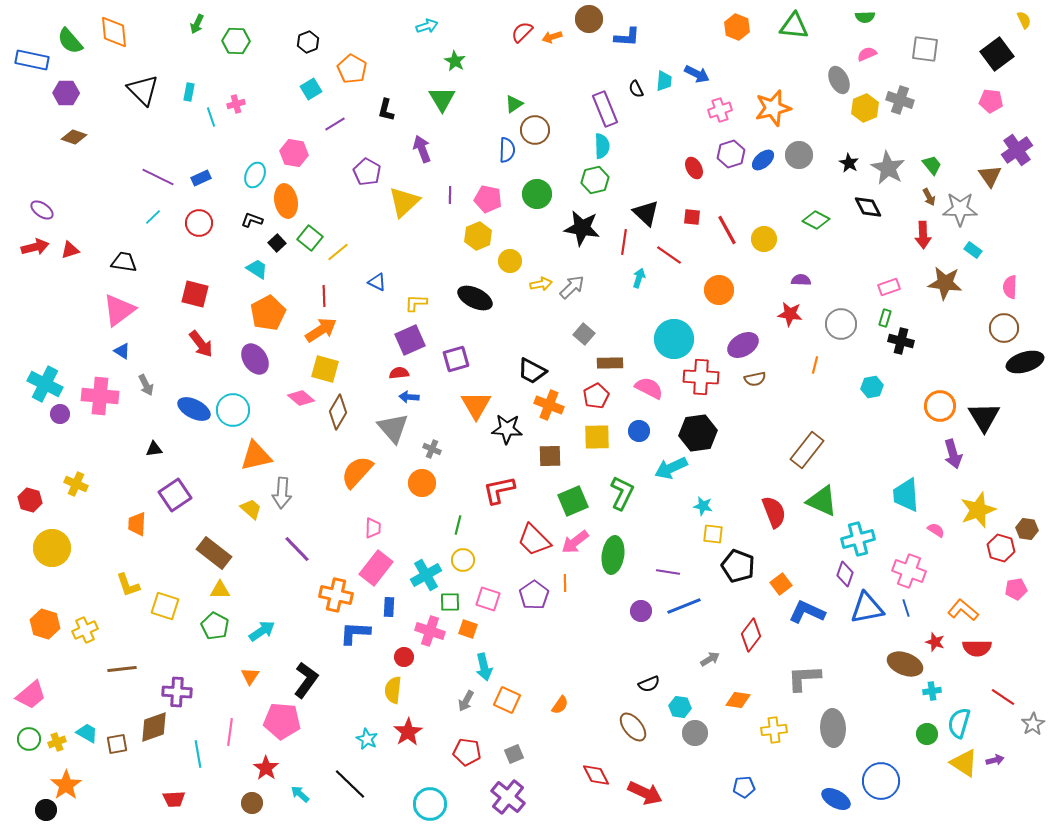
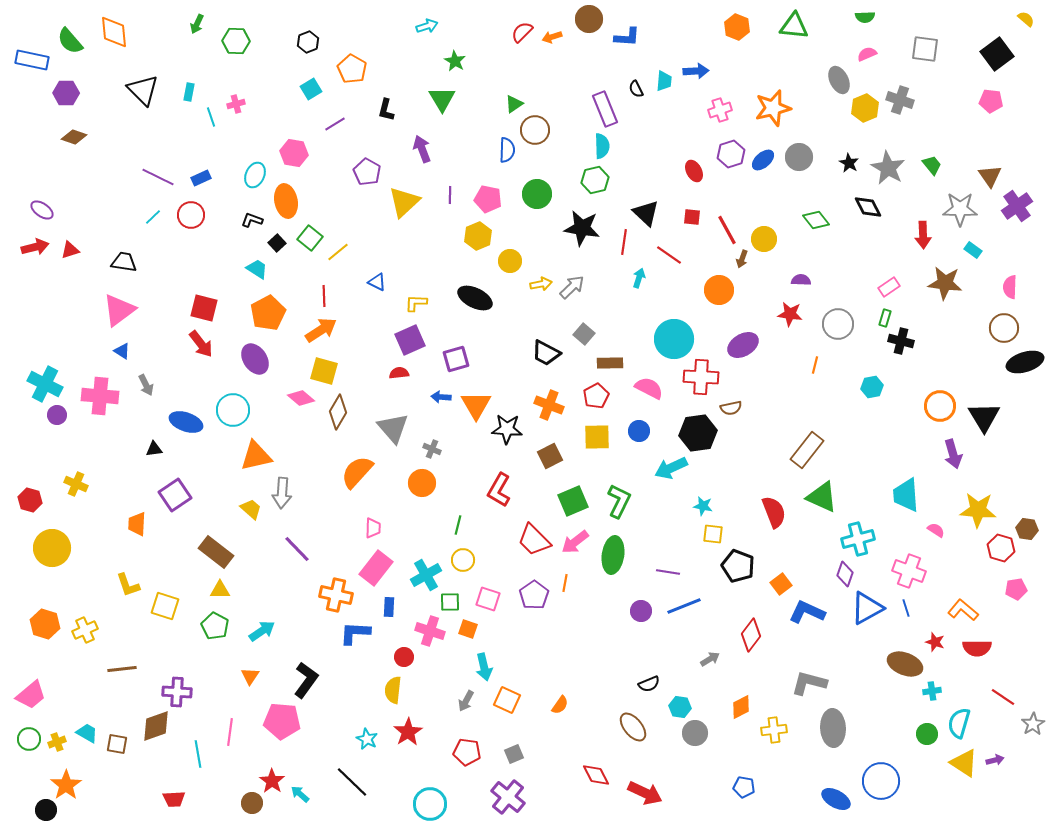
yellow semicircle at (1024, 20): moved 2 px right, 1 px up; rotated 24 degrees counterclockwise
blue arrow at (697, 74): moved 1 px left, 3 px up; rotated 30 degrees counterclockwise
purple cross at (1017, 150): moved 56 px down
gray circle at (799, 155): moved 2 px down
red ellipse at (694, 168): moved 3 px down
brown arrow at (929, 197): moved 187 px left, 62 px down; rotated 48 degrees clockwise
green diamond at (816, 220): rotated 24 degrees clockwise
red circle at (199, 223): moved 8 px left, 8 px up
pink rectangle at (889, 287): rotated 15 degrees counterclockwise
red square at (195, 294): moved 9 px right, 14 px down
gray circle at (841, 324): moved 3 px left
yellow square at (325, 369): moved 1 px left, 2 px down
black trapezoid at (532, 371): moved 14 px right, 18 px up
brown semicircle at (755, 379): moved 24 px left, 29 px down
blue arrow at (409, 397): moved 32 px right
blue ellipse at (194, 409): moved 8 px left, 13 px down; rotated 8 degrees counterclockwise
purple circle at (60, 414): moved 3 px left, 1 px down
brown square at (550, 456): rotated 25 degrees counterclockwise
red L-shape at (499, 490): rotated 48 degrees counterclockwise
green L-shape at (622, 493): moved 3 px left, 8 px down
green triangle at (822, 501): moved 4 px up
yellow star at (978, 510): rotated 24 degrees clockwise
brown rectangle at (214, 553): moved 2 px right, 1 px up
orange line at (565, 583): rotated 12 degrees clockwise
blue triangle at (867, 608): rotated 18 degrees counterclockwise
gray L-shape at (804, 678): moved 5 px right, 5 px down; rotated 18 degrees clockwise
orange diamond at (738, 700): moved 3 px right, 7 px down; rotated 35 degrees counterclockwise
brown diamond at (154, 727): moved 2 px right, 1 px up
brown square at (117, 744): rotated 20 degrees clockwise
red star at (266, 768): moved 6 px right, 13 px down
black line at (350, 784): moved 2 px right, 2 px up
blue pentagon at (744, 787): rotated 15 degrees clockwise
